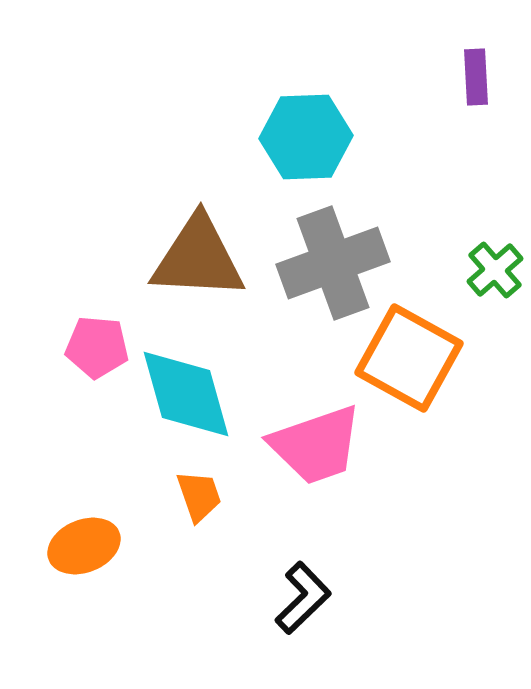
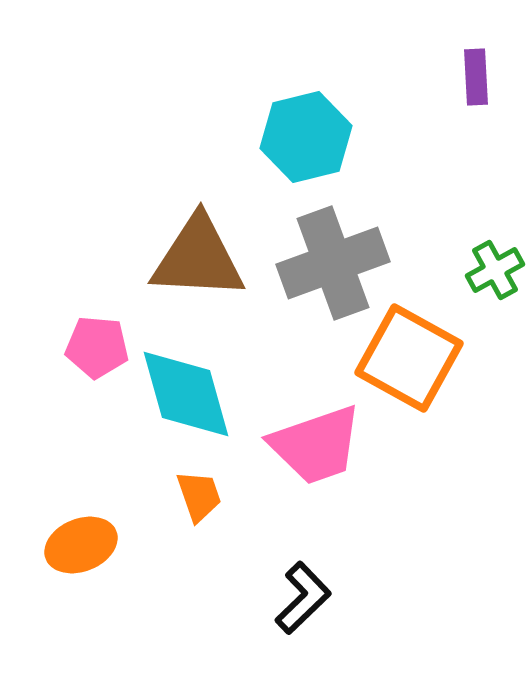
cyan hexagon: rotated 12 degrees counterclockwise
green cross: rotated 12 degrees clockwise
orange ellipse: moved 3 px left, 1 px up
